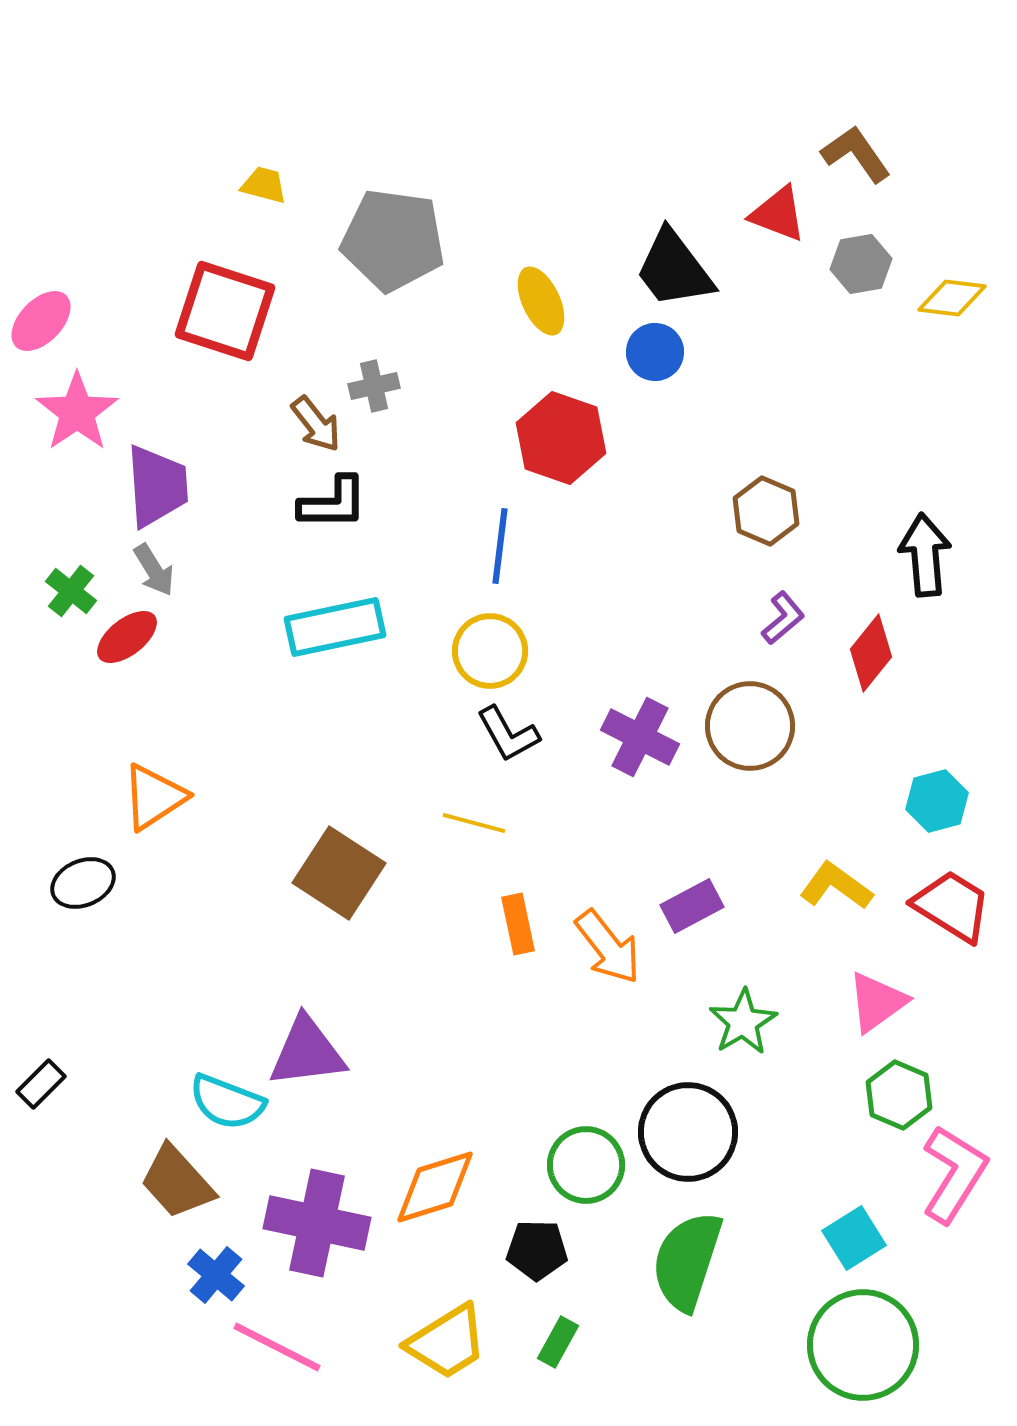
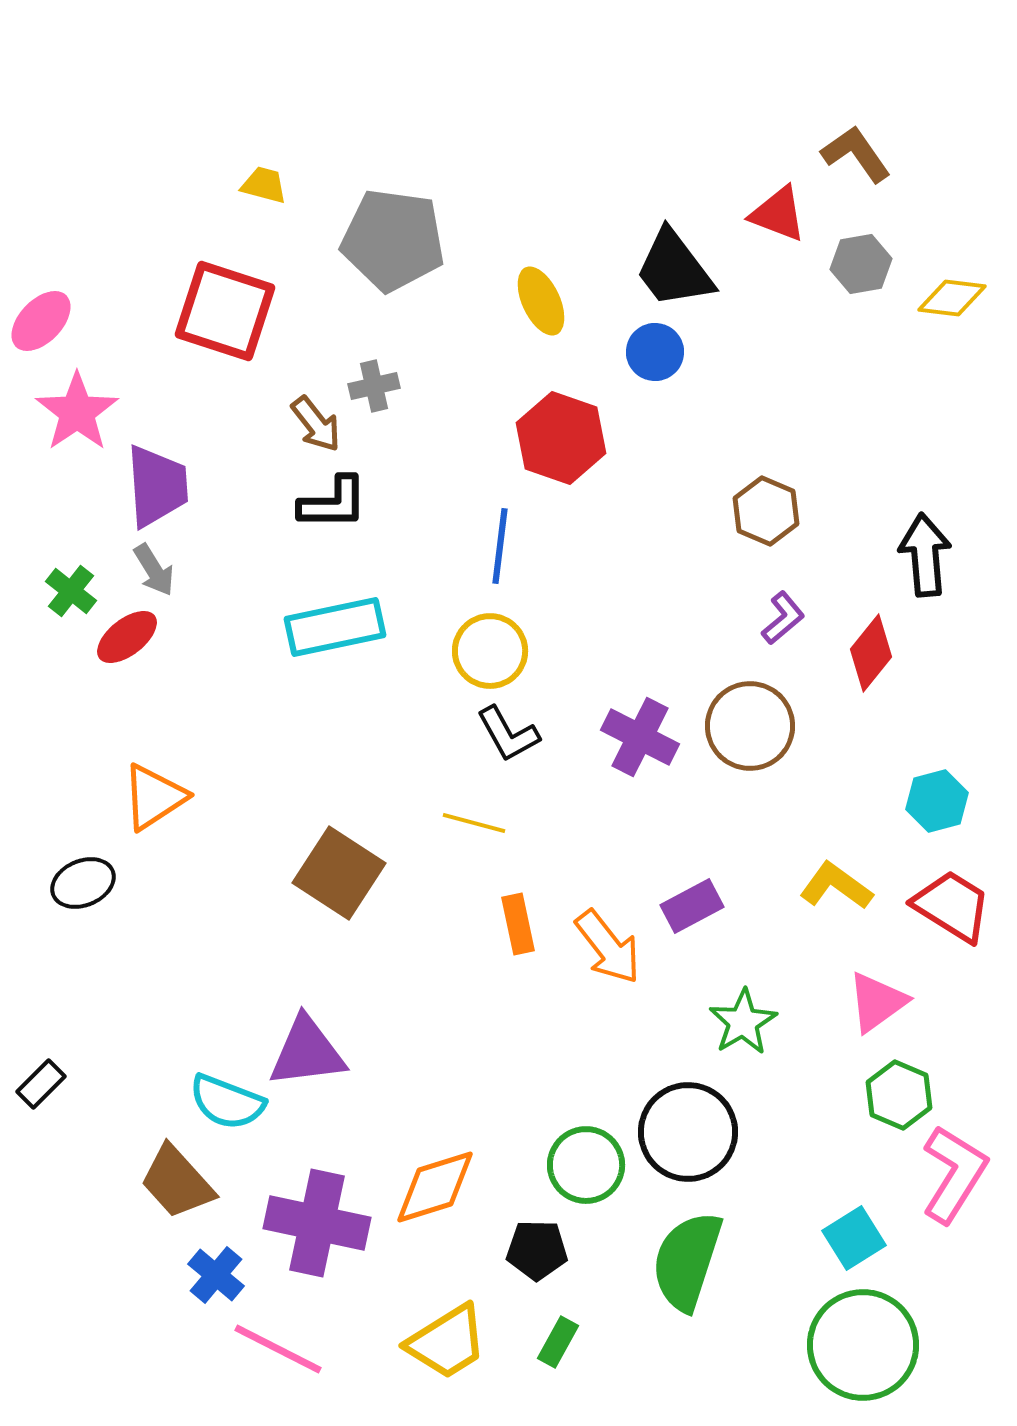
pink line at (277, 1347): moved 1 px right, 2 px down
